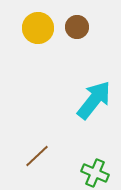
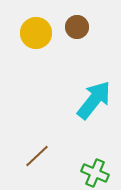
yellow circle: moved 2 px left, 5 px down
